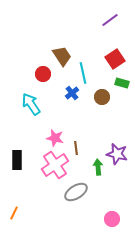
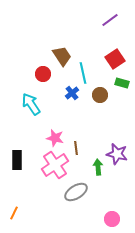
brown circle: moved 2 px left, 2 px up
